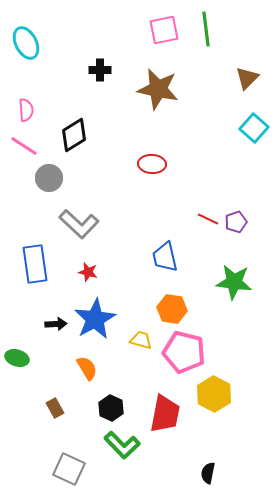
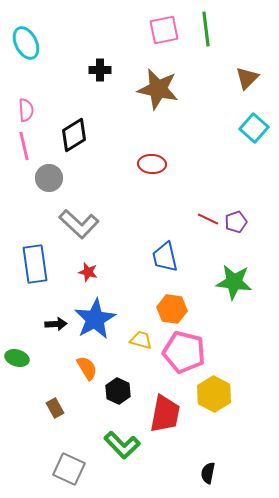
pink line: rotated 44 degrees clockwise
black hexagon: moved 7 px right, 17 px up
